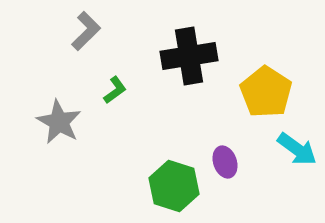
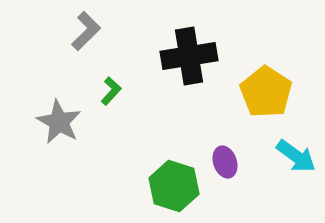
green L-shape: moved 4 px left, 1 px down; rotated 12 degrees counterclockwise
cyan arrow: moved 1 px left, 7 px down
